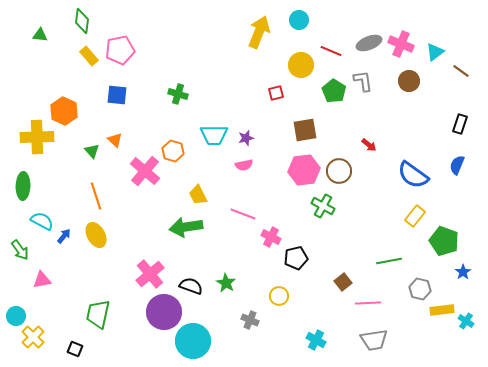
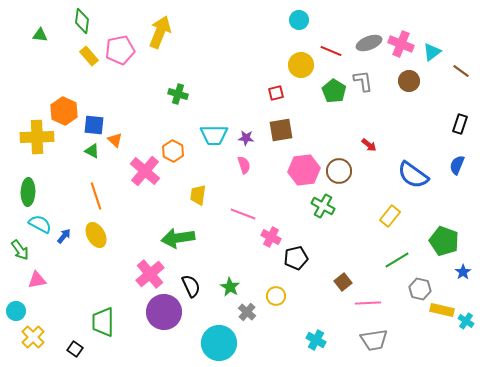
yellow arrow at (259, 32): moved 99 px left
cyan triangle at (435, 52): moved 3 px left
blue square at (117, 95): moved 23 px left, 30 px down
brown square at (305, 130): moved 24 px left
purple star at (246, 138): rotated 21 degrees clockwise
green triangle at (92, 151): rotated 21 degrees counterclockwise
orange hexagon at (173, 151): rotated 10 degrees clockwise
pink semicircle at (244, 165): rotated 96 degrees counterclockwise
green ellipse at (23, 186): moved 5 px right, 6 px down
yellow trapezoid at (198, 195): rotated 35 degrees clockwise
yellow rectangle at (415, 216): moved 25 px left
cyan semicircle at (42, 221): moved 2 px left, 3 px down
green arrow at (186, 227): moved 8 px left, 11 px down
green line at (389, 261): moved 8 px right, 1 px up; rotated 20 degrees counterclockwise
pink triangle at (42, 280): moved 5 px left
green star at (226, 283): moved 4 px right, 4 px down
black semicircle at (191, 286): rotated 45 degrees clockwise
yellow circle at (279, 296): moved 3 px left
yellow rectangle at (442, 310): rotated 20 degrees clockwise
green trapezoid at (98, 314): moved 5 px right, 8 px down; rotated 12 degrees counterclockwise
cyan circle at (16, 316): moved 5 px up
gray cross at (250, 320): moved 3 px left, 8 px up; rotated 18 degrees clockwise
cyan circle at (193, 341): moved 26 px right, 2 px down
black square at (75, 349): rotated 14 degrees clockwise
